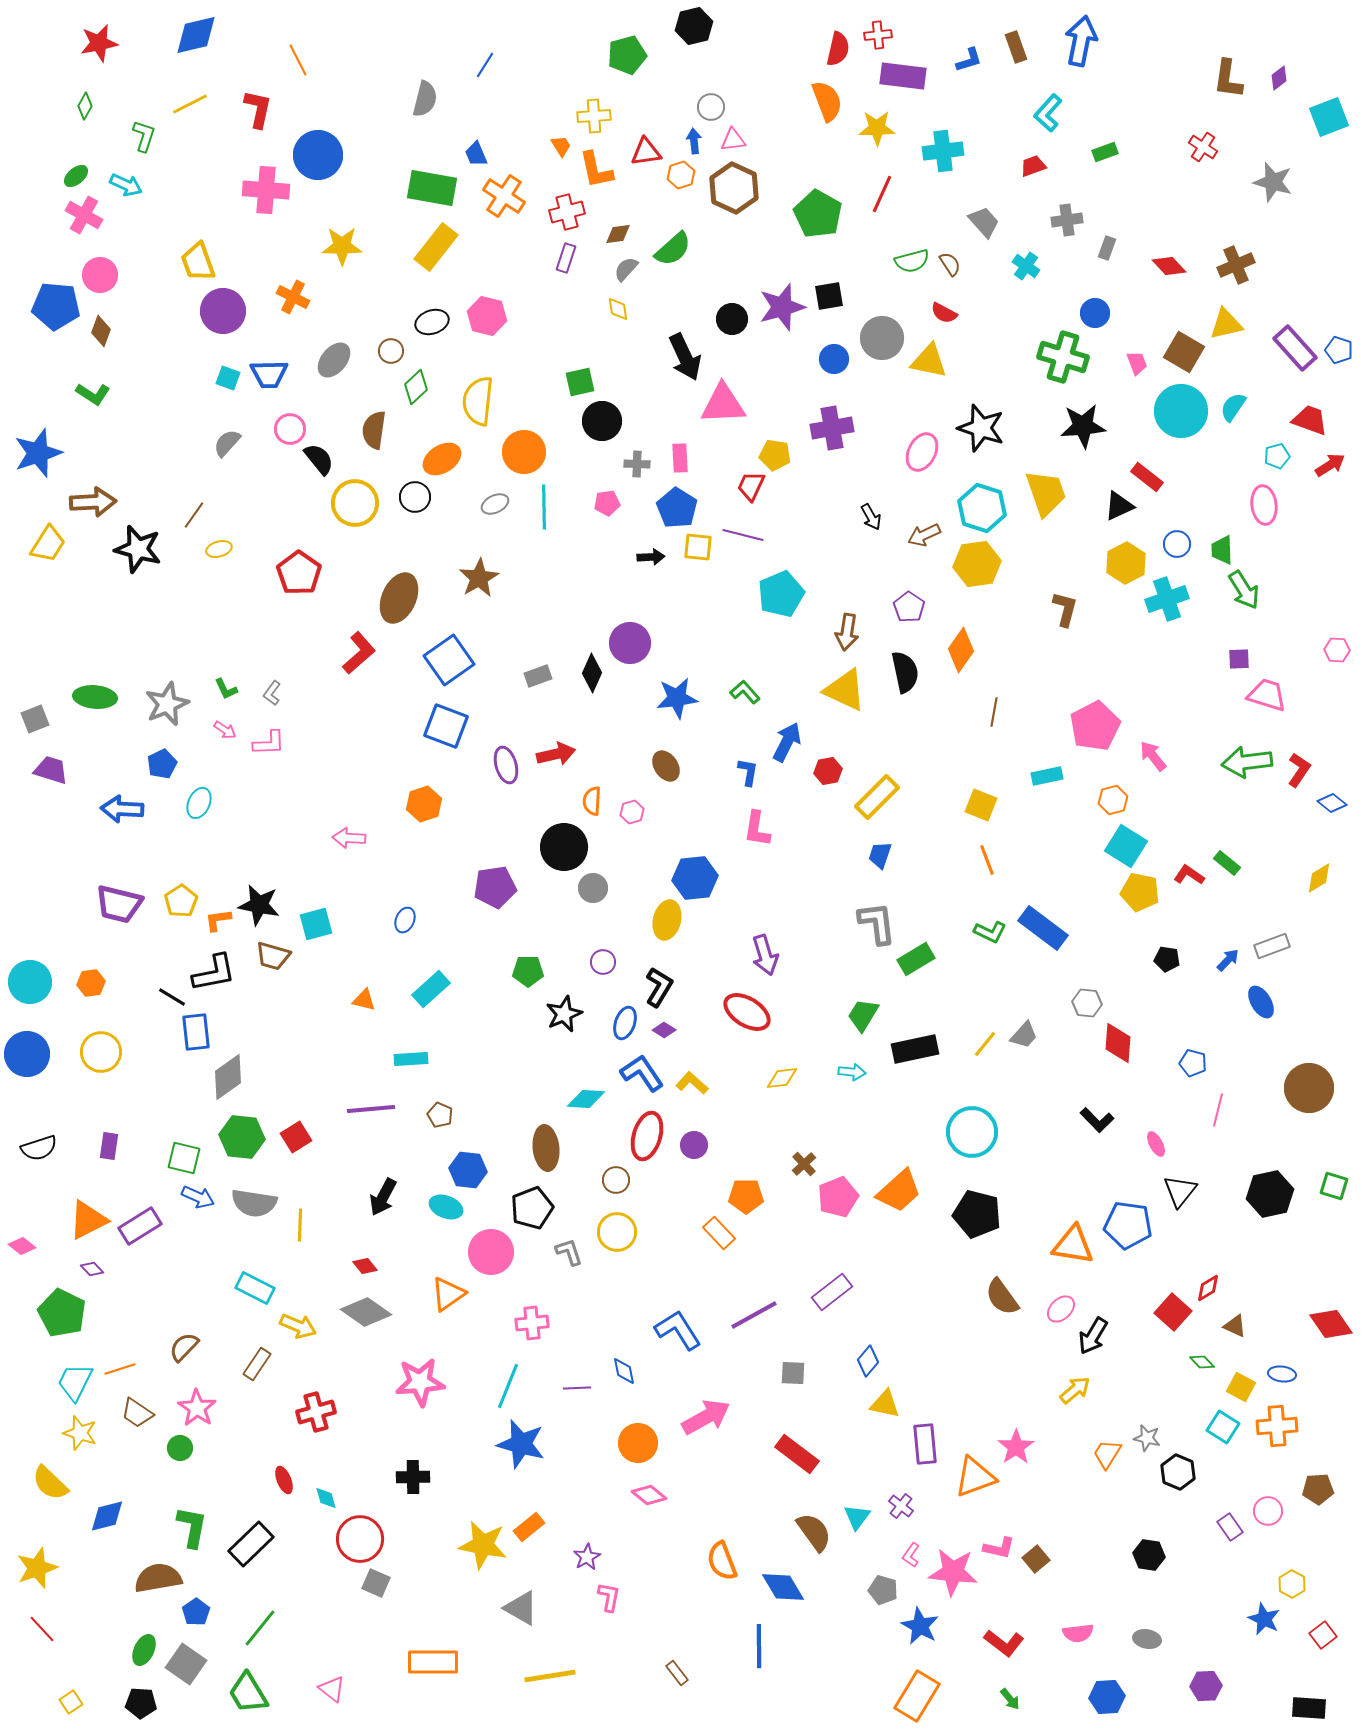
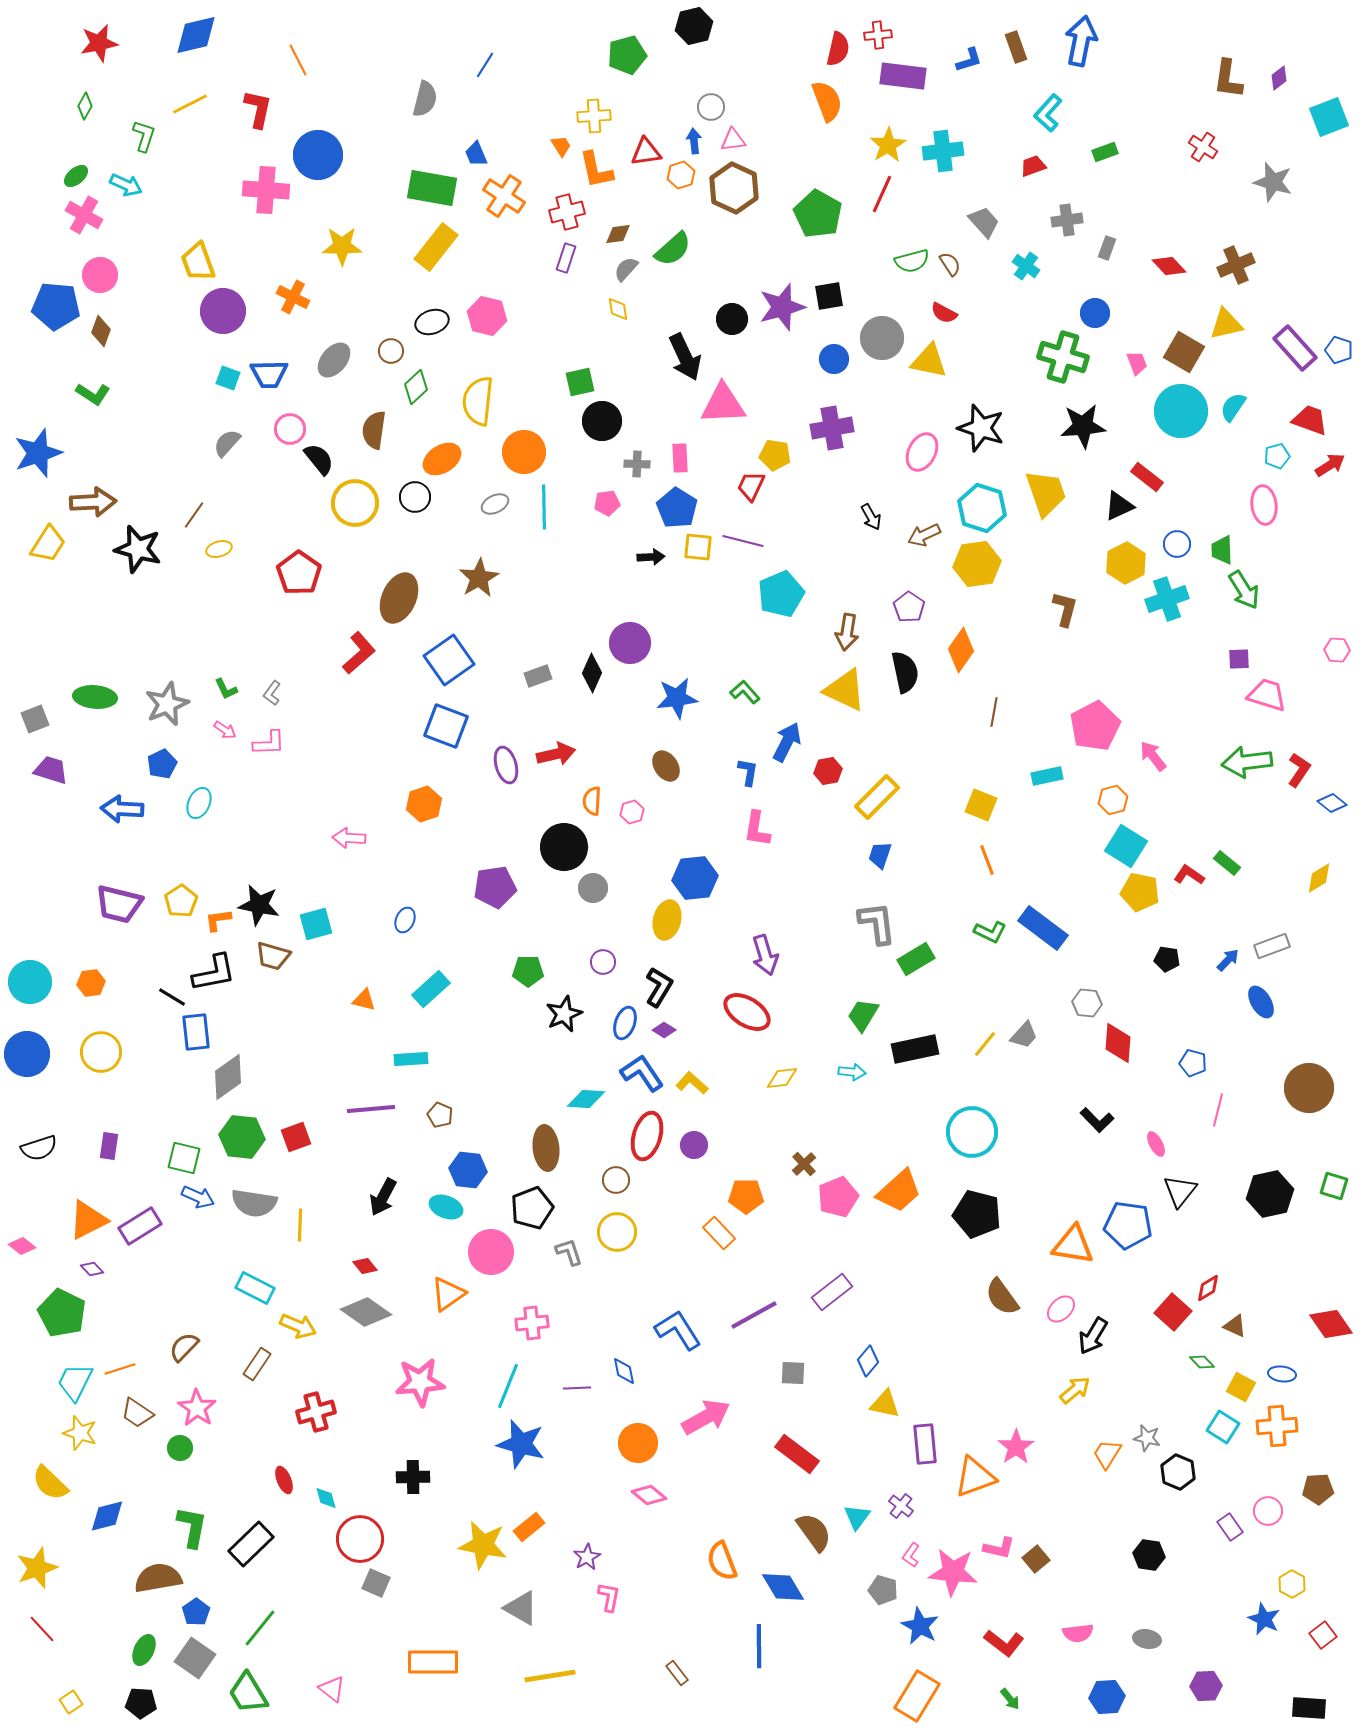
yellow star at (877, 128): moved 11 px right, 17 px down; rotated 30 degrees counterclockwise
purple line at (743, 535): moved 6 px down
red square at (296, 1137): rotated 12 degrees clockwise
gray square at (186, 1664): moved 9 px right, 6 px up
